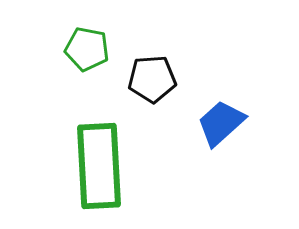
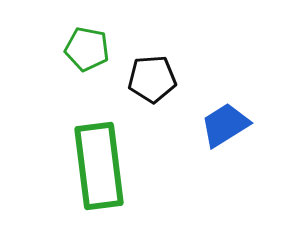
blue trapezoid: moved 4 px right, 2 px down; rotated 10 degrees clockwise
green rectangle: rotated 4 degrees counterclockwise
